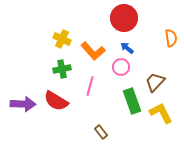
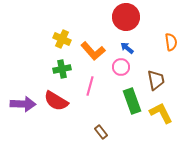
red circle: moved 2 px right, 1 px up
orange semicircle: moved 4 px down
brown trapezoid: moved 1 px right, 2 px up; rotated 125 degrees clockwise
